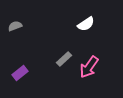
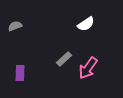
pink arrow: moved 1 px left, 1 px down
purple rectangle: rotated 49 degrees counterclockwise
